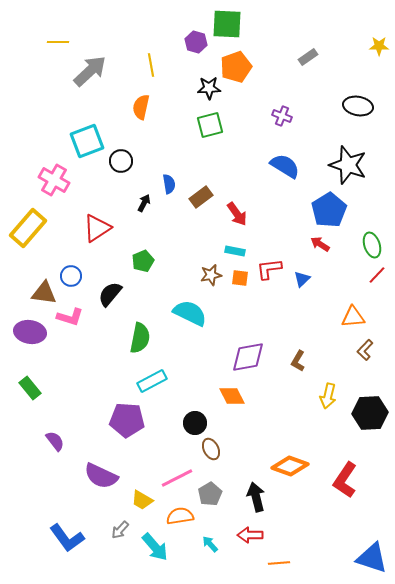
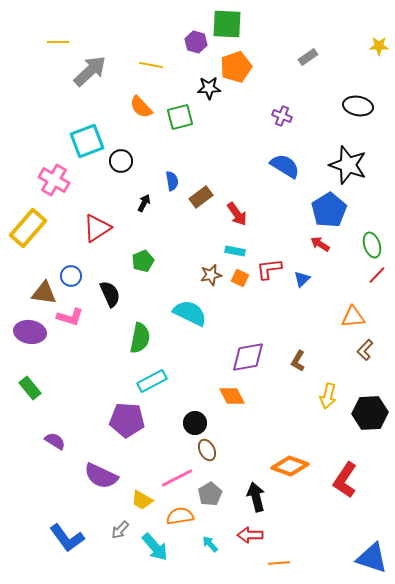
yellow line at (151, 65): rotated 70 degrees counterclockwise
orange semicircle at (141, 107): rotated 55 degrees counterclockwise
green square at (210, 125): moved 30 px left, 8 px up
blue semicircle at (169, 184): moved 3 px right, 3 px up
orange square at (240, 278): rotated 18 degrees clockwise
black semicircle at (110, 294): rotated 116 degrees clockwise
purple semicircle at (55, 441): rotated 20 degrees counterclockwise
brown ellipse at (211, 449): moved 4 px left, 1 px down
